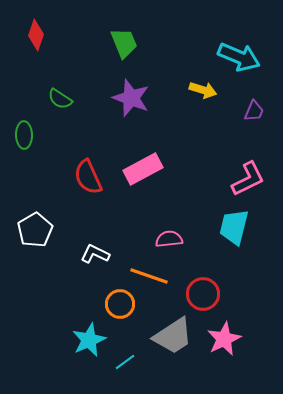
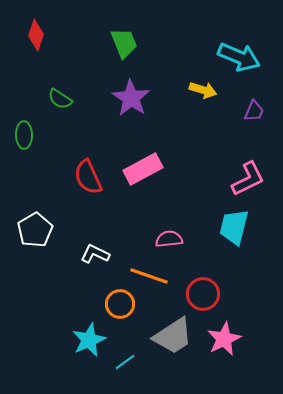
purple star: rotated 12 degrees clockwise
